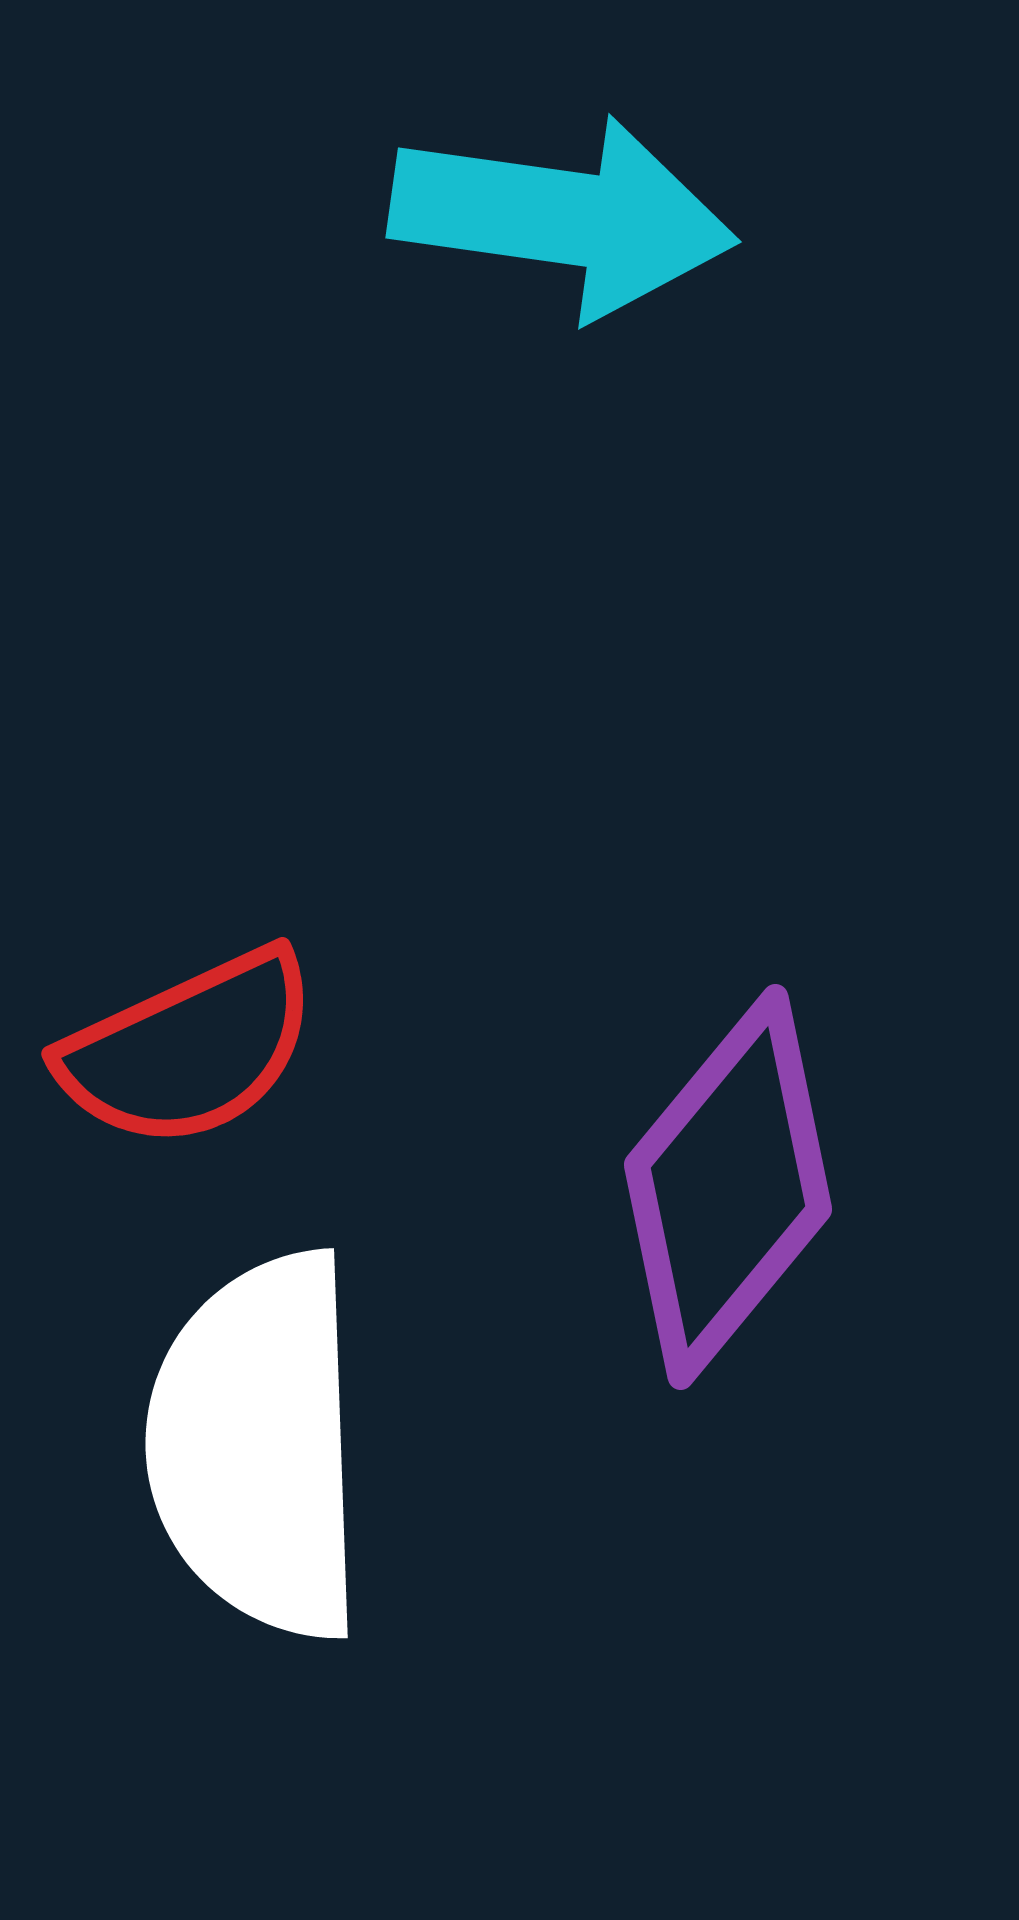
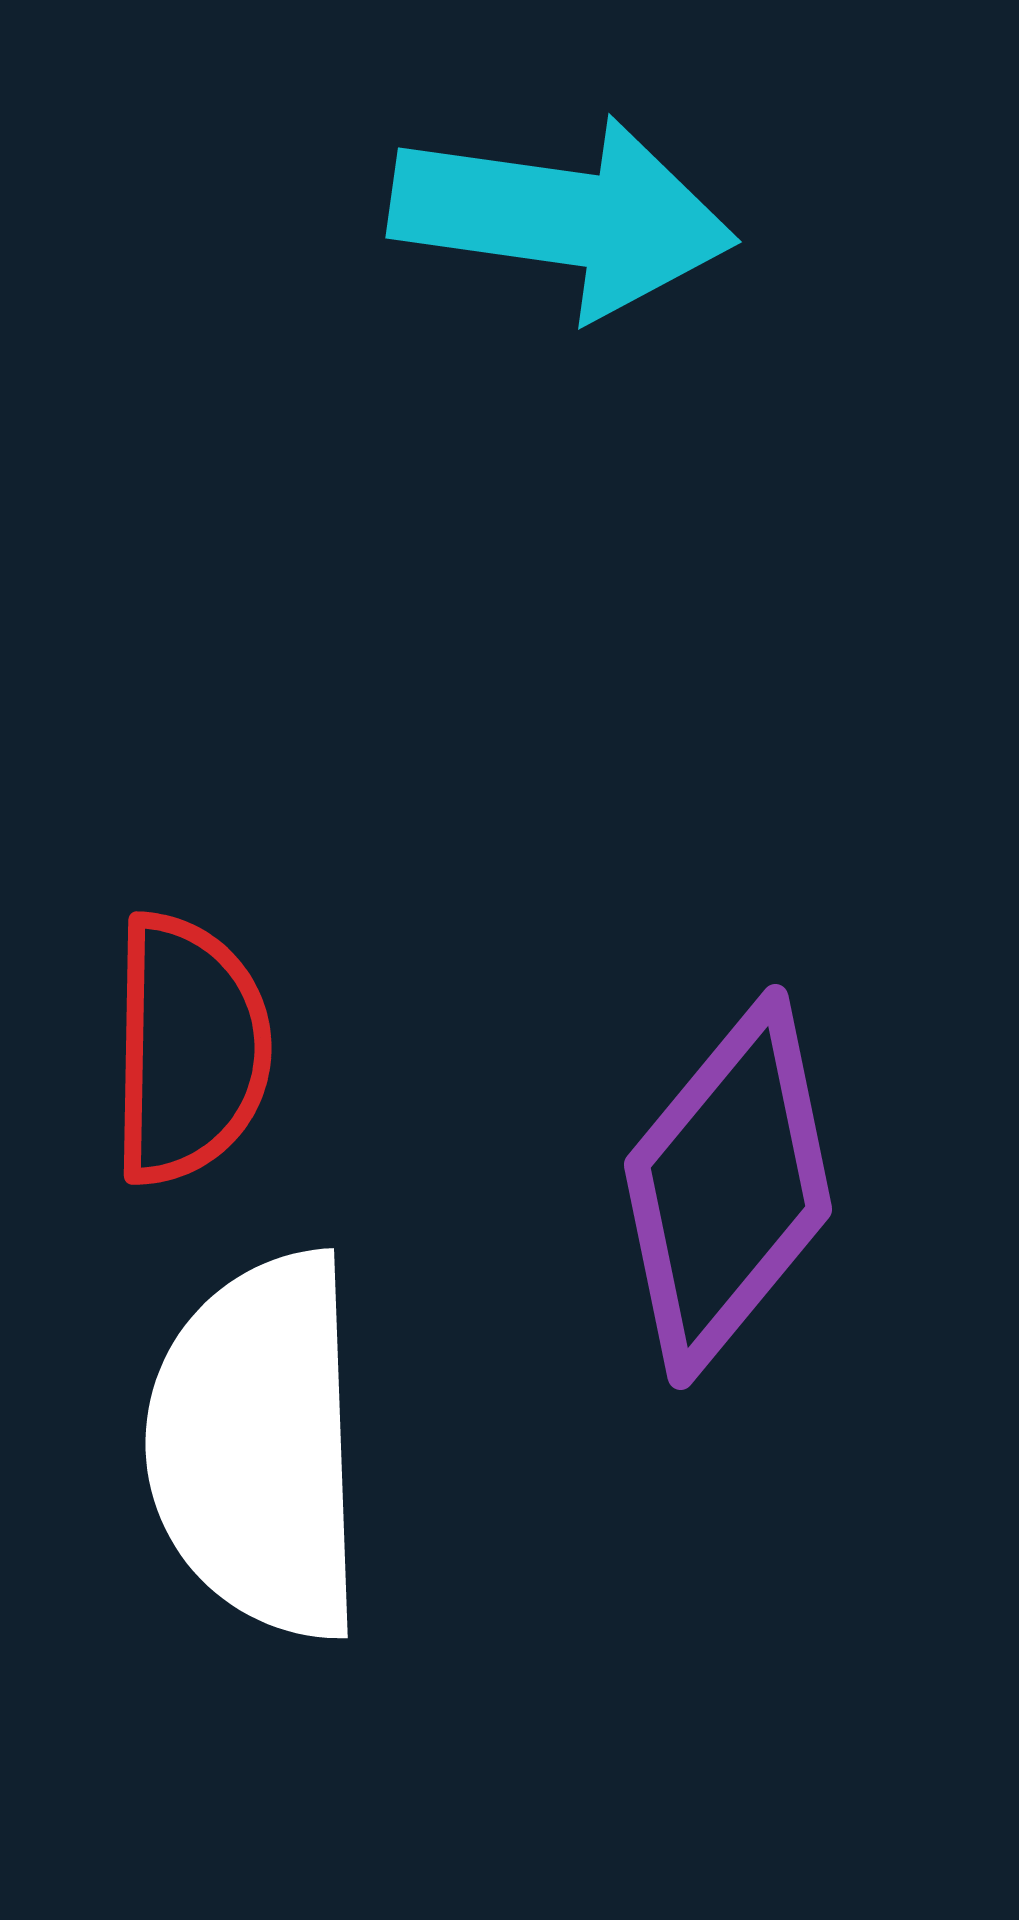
red semicircle: rotated 64 degrees counterclockwise
